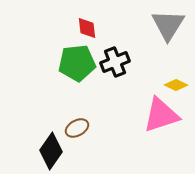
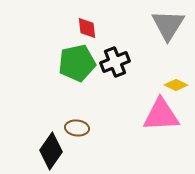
green pentagon: rotated 6 degrees counterclockwise
pink triangle: rotated 15 degrees clockwise
brown ellipse: rotated 35 degrees clockwise
